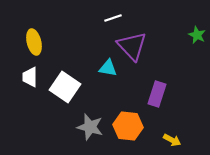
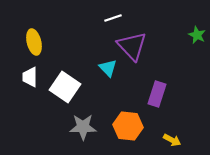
cyan triangle: rotated 36 degrees clockwise
gray star: moved 7 px left; rotated 16 degrees counterclockwise
